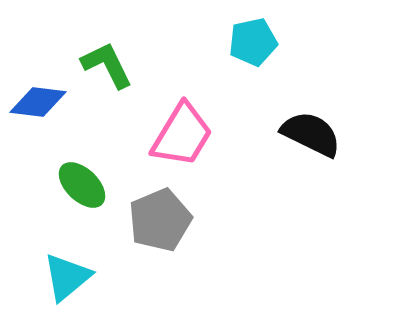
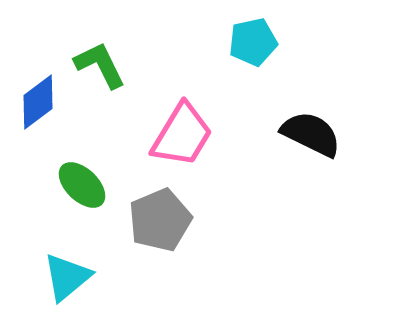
green L-shape: moved 7 px left
blue diamond: rotated 44 degrees counterclockwise
